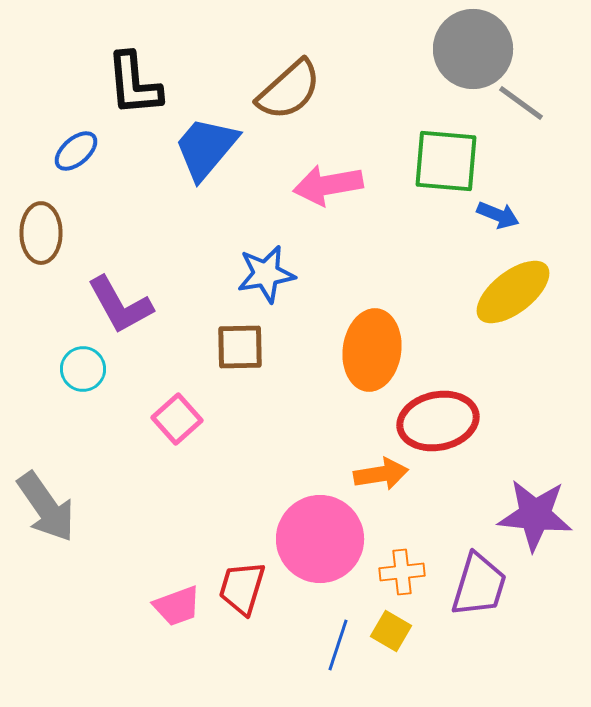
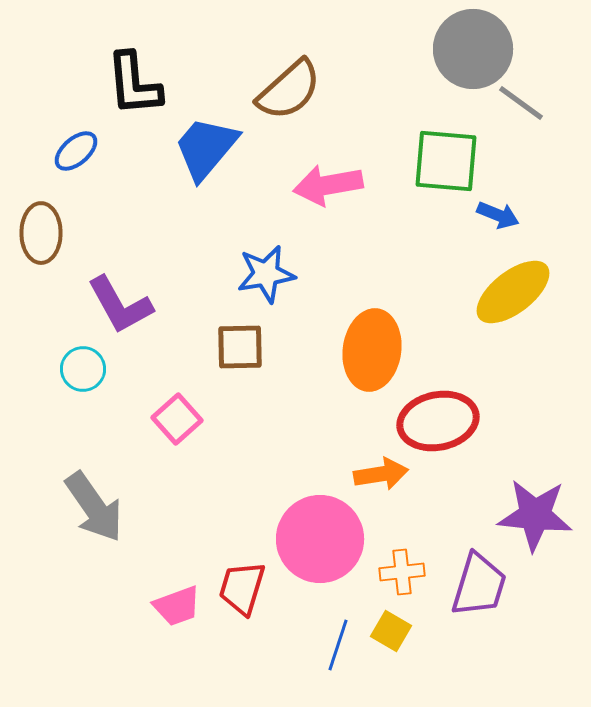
gray arrow: moved 48 px right
